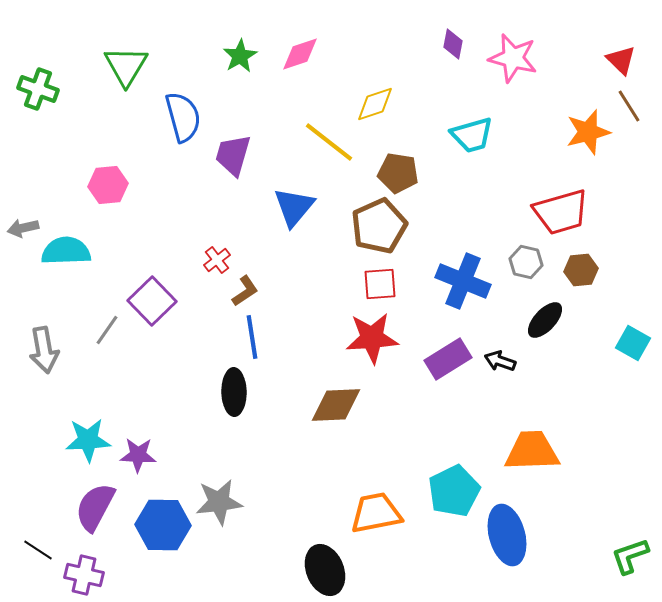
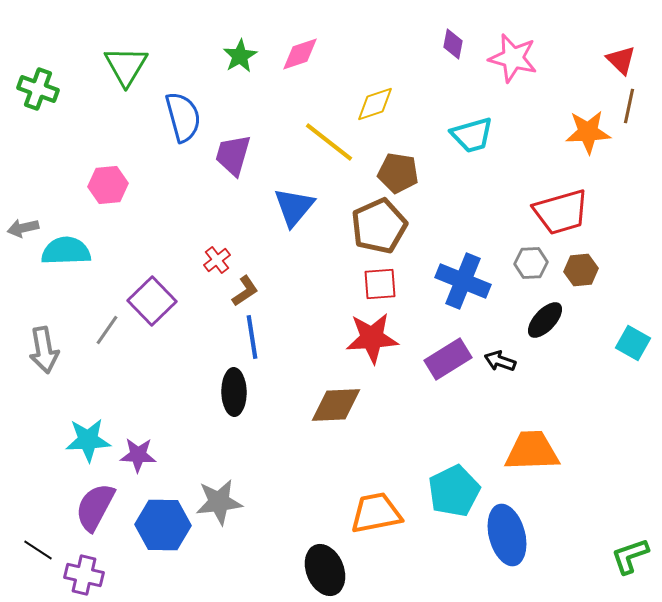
brown line at (629, 106): rotated 44 degrees clockwise
orange star at (588, 132): rotated 12 degrees clockwise
gray hexagon at (526, 262): moved 5 px right, 1 px down; rotated 16 degrees counterclockwise
